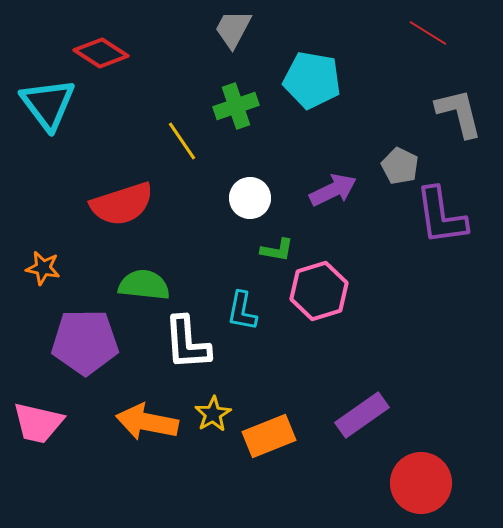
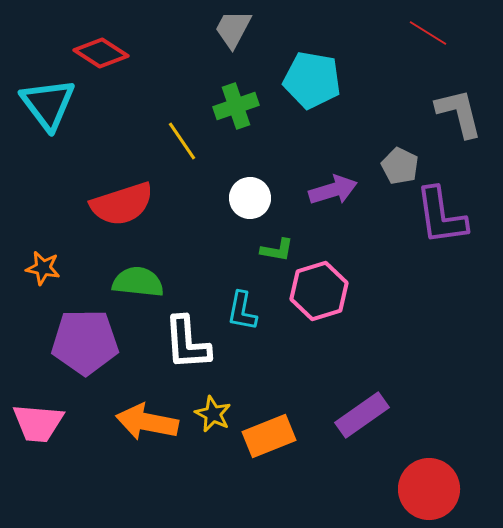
purple arrow: rotated 9 degrees clockwise
green semicircle: moved 6 px left, 3 px up
yellow star: rotated 15 degrees counterclockwise
pink trapezoid: rotated 8 degrees counterclockwise
red circle: moved 8 px right, 6 px down
